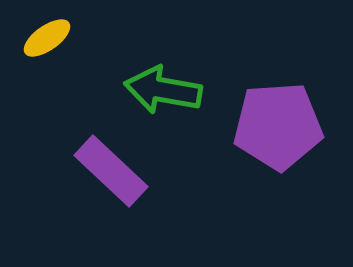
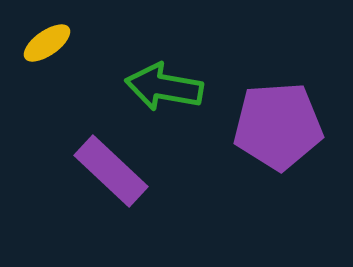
yellow ellipse: moved 5 px down
green arrow: moved 1 px right, 3 px up
